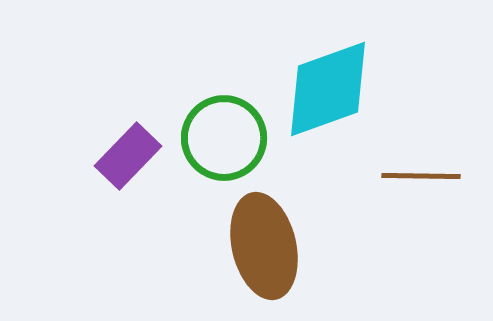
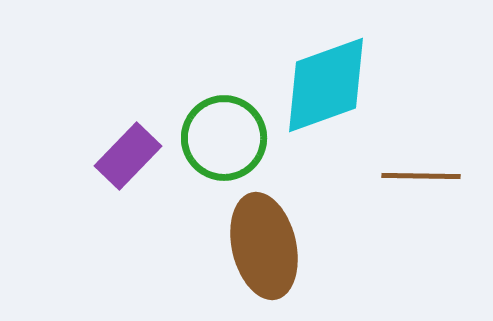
cyan diamond: moved 2 px left, 4 px up
